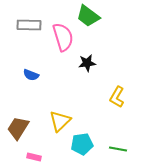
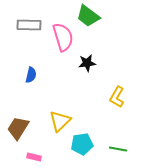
blue semicircle: rotated 98 degrees counterclockwise
